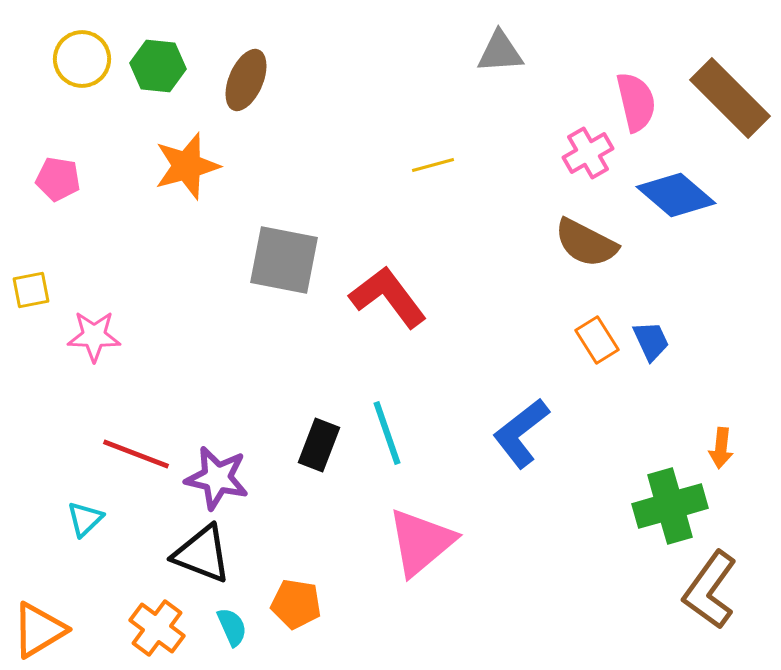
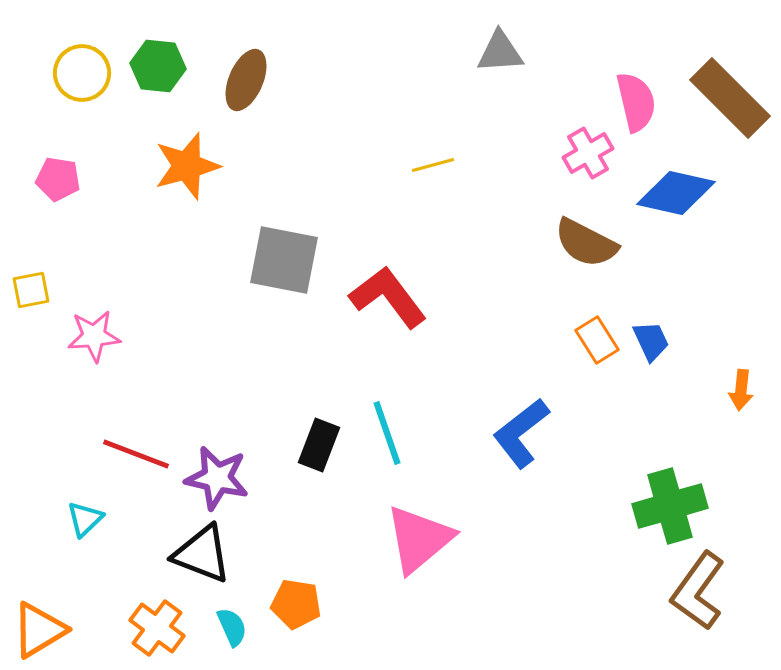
yellow circle: moved 14 px down
blue diamond: moved 2 px up; rotated 28 degrees counterclockwise
pink star: rotated 6 degrees counterclockwise
orange arrow: moved 20 px right, 58 px up
pink triangle: moved 2 px left, 3 px up
brown L-shape: moved 12 px left, 1 px down
